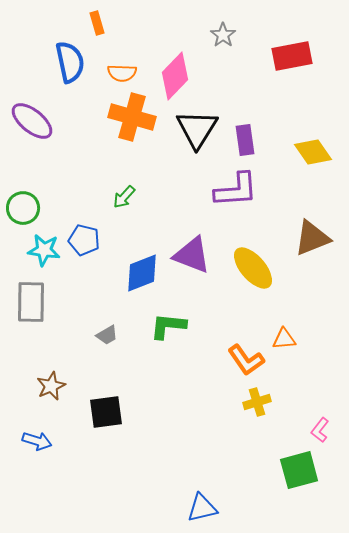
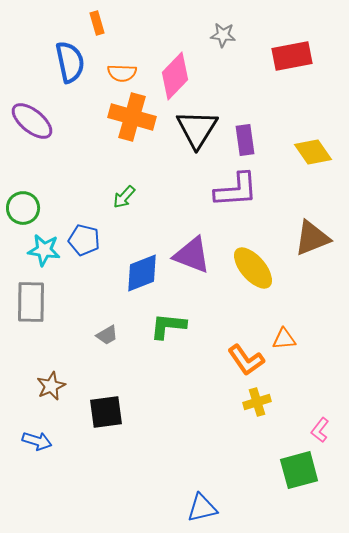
gray star: rotated 30 degrees counterclockwise
